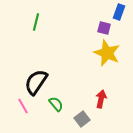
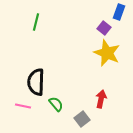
purple square: rotated 24 degrees clockwise
black semicircle: rotated 32 degrees counterclockwise
pink line: rotated 49 degrees counterclockwise
